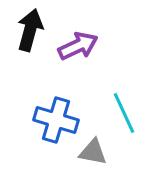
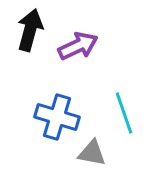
cyan line: rotated 6 degrees clockwise
blue cross: moved 1 px right, 3 px up
gray triangle: moved 1 px left, 1 px down
